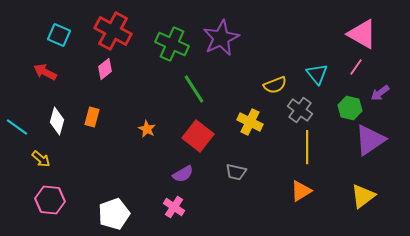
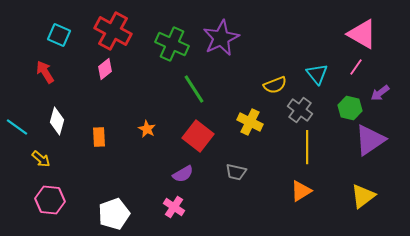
red arrow: rotated 30 degrees clockwise
orange rectangle: moved 7 px right, 20 px down; rotated 18 degrees counterclockwise
